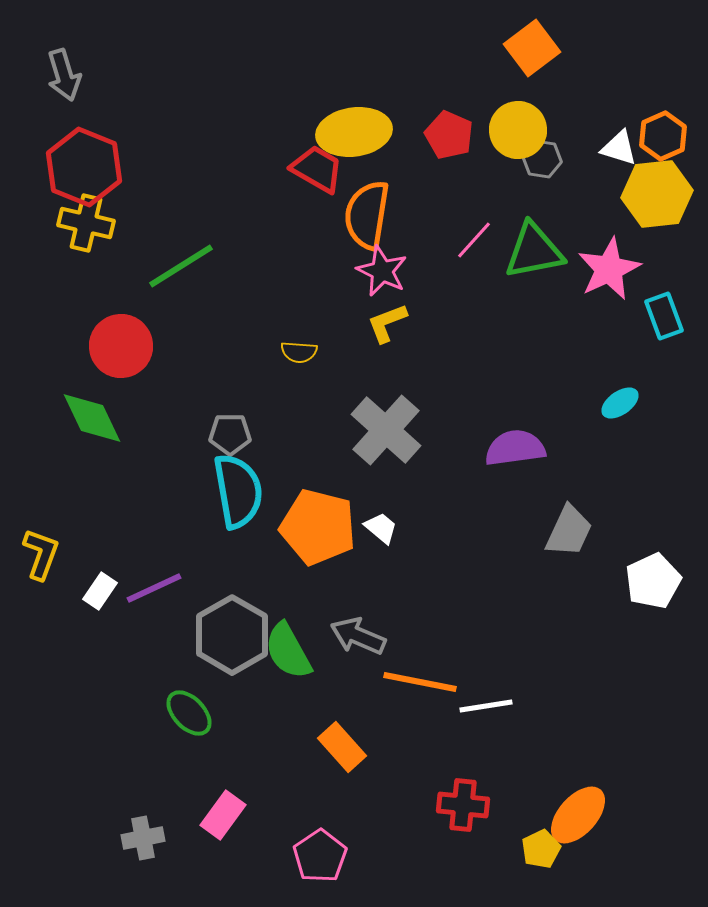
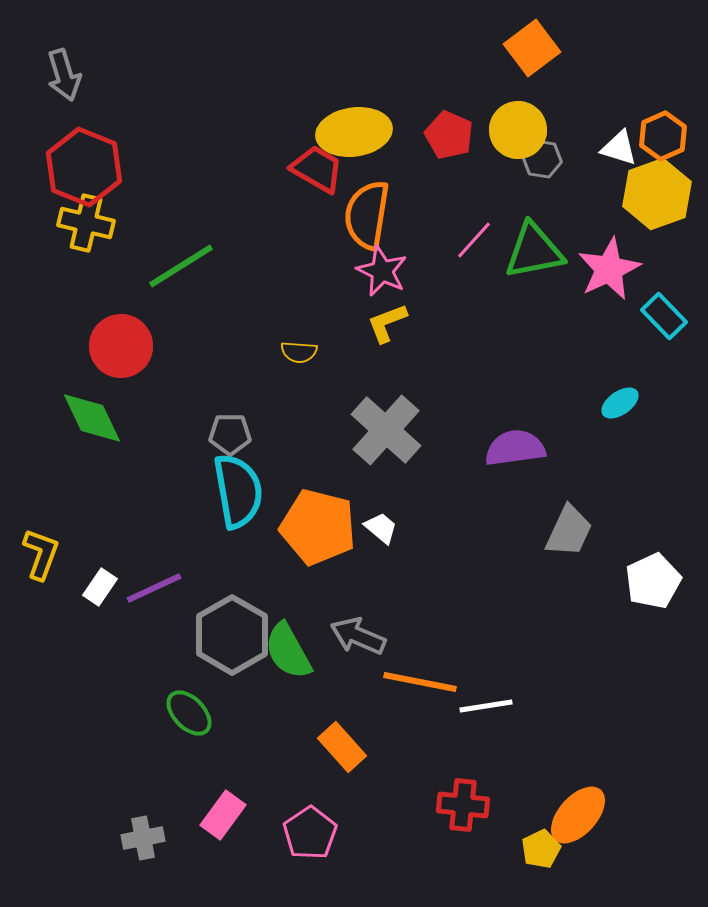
yellow hexagon at (657, 194): rotated 14 degrees counterclockwise
cyan rectangle at (664, 316): rotated 24 degrees counterclockwise
white rectangle at (100, 591): moved 4 px up
pink pentagon at (320, 856): moved 10 px left, 23 px up
